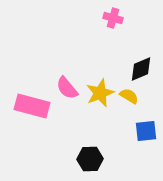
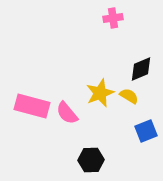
pink cross: rotated 24 degrees counterclockwise
pink semicircle: moved 25 px down
blue square: rotated 15 degrees counterclockwise
black hexagon: moved 1 px right, 1 px down
